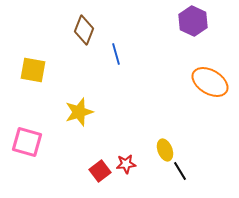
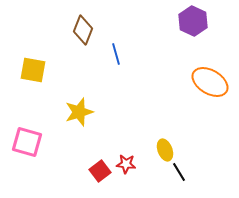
brown diamond: moved 1 px left
red star: rotated 12 degrees clockwise
black line: moved 1 px left, 1 px down
